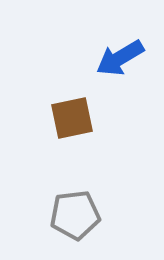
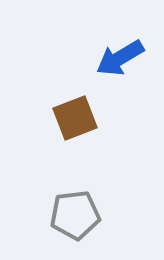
brown square: moved 3 px right; rotated 9 degrees counterclockwise
